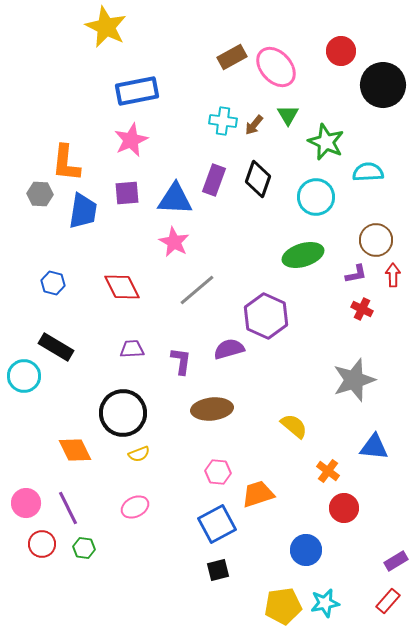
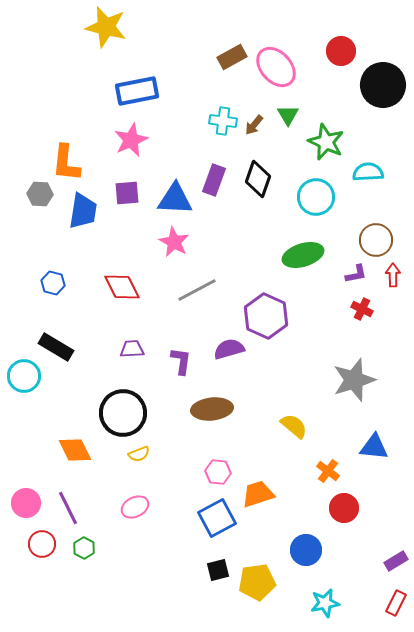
yellow star at (106, 27): rotated 12 degrees counterclockwise
gray line at (197, 290): rotated 12 degrees clockwise
blue square at (217, 524): moved 6 px up
green hexagon at (84, 548): rotated 20 degrees clockwise
red rectangle at (388, 601): moved 8 px right, 2 px down; rotated 15 degrees counterclockwise
yellow pentagon at (283, 606): moved 26 px left, 24 px up
